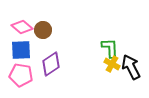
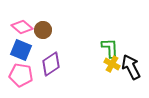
blue square: rotated 25 degrees clockwise
